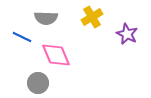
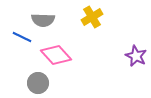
gray semicircle: moved 3 px left, 2 px down
purple star: moved 9 px right, 22 px down
pink diamond: rotated 20 degrees counterclockwise
